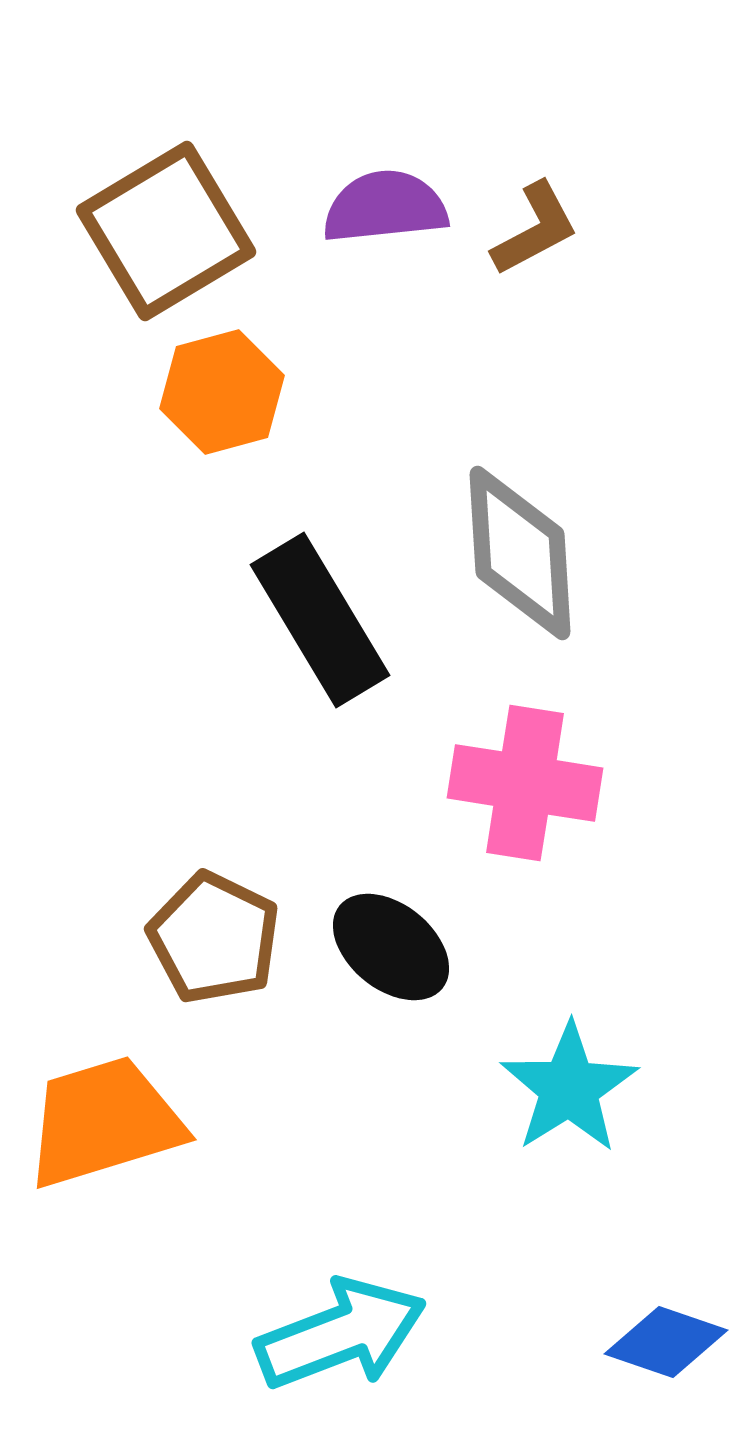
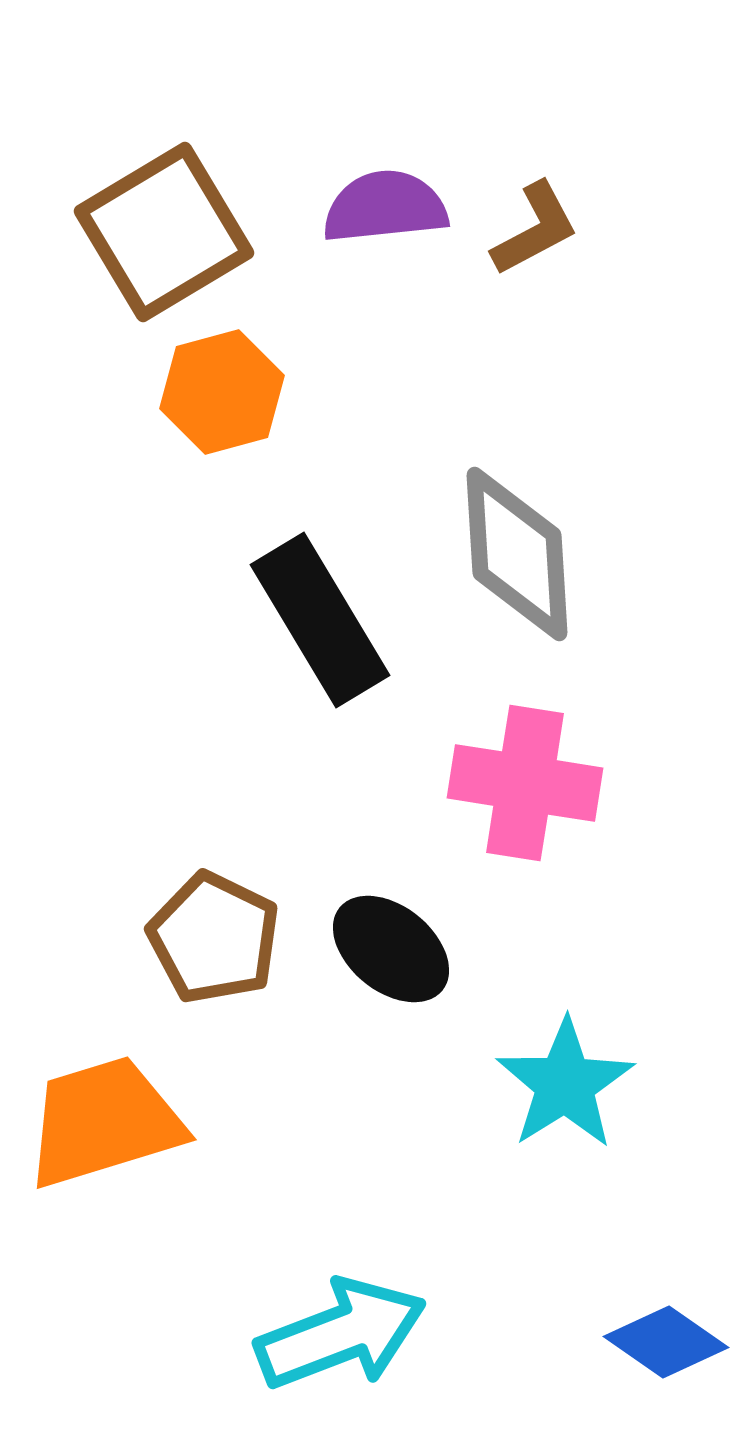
brown square: moved 2 px left, 1 px down
gray diamond: moved 3 px left, 1 px down
black ellipse: moved 2 px down
cyan star: moved 4 px left, 4 px up
blue diamond: rotated 16 degrees clockwise
